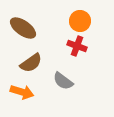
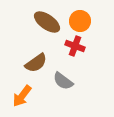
brown ellipse: moved 24 px right, 6 px up
red cross: moved 2 px left
brown semicircle: moved 5 px right
orange arrow: moved 4 px down; rotated 110 degrees clockwise
